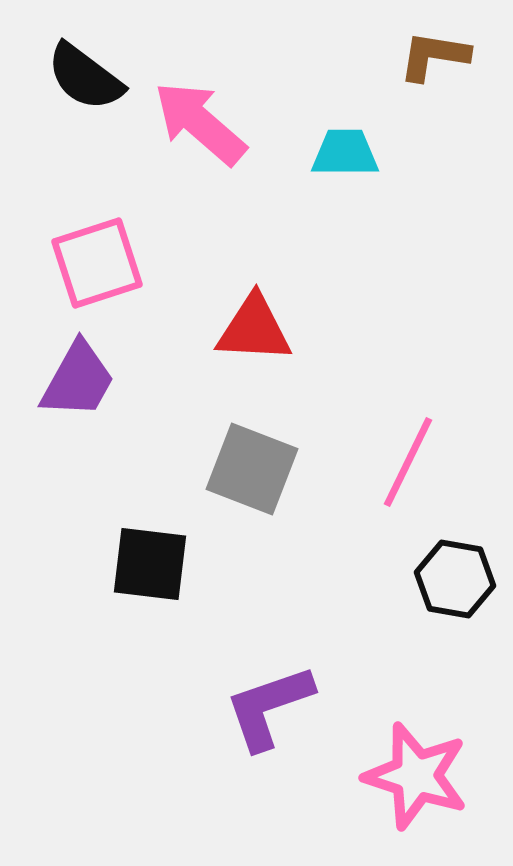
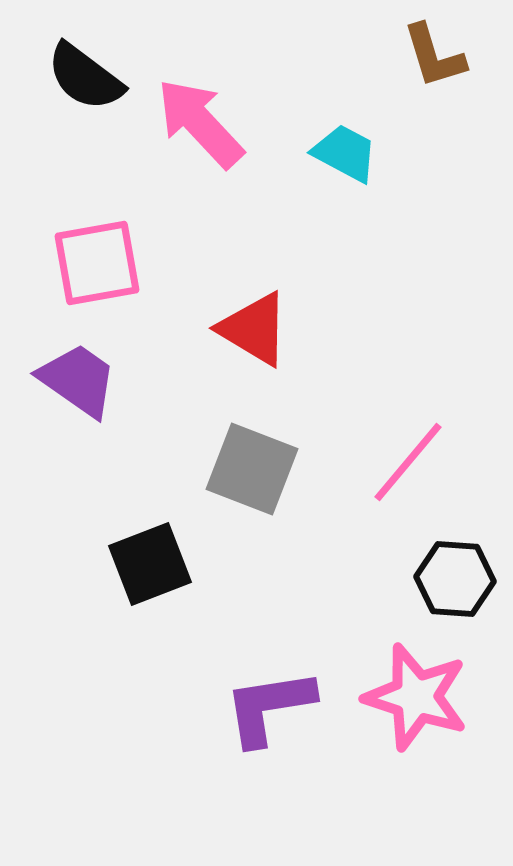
brown L-shape: rotated 116 degrees counterclockwise
pink arrow: rotated 6 degrees clockwise
cyan trapezoid: rotated 28 degrees clockwise
pink square: rotated 8 degrees clockwise
red triangle: rotated 28 degrees clockwise
purple trapezoid: rotated 84 degrees counterclockwise
pink line: rotated 14 degrees clockwise
black square: rotated 28 degrees counterclockwise
black hexagon: rotated 6 degrees counterclockwise
purple L-shape: rotated 10 degrees clockwise
pink star: moved 79 px up
